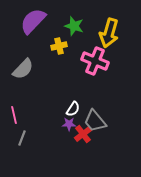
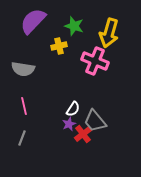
gray semicircle: rotated 55 degrees clockwise
pink line: moved 10 px right, 9 px up
purple star: rotated 24 degrees counterclockwise
